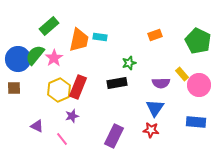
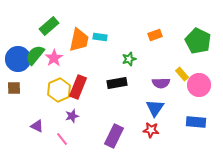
green star: moved 4 px up
